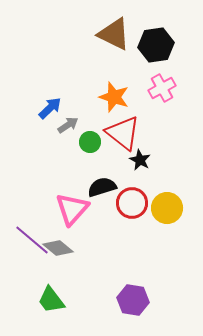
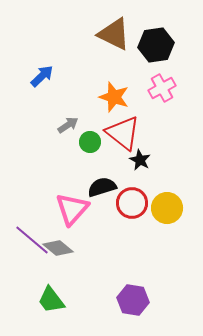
blue arrow: moved 8 px left, 32 px up
